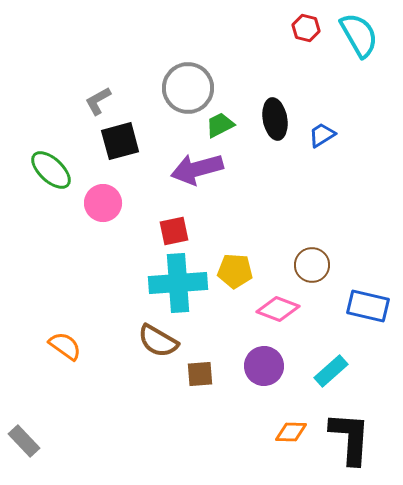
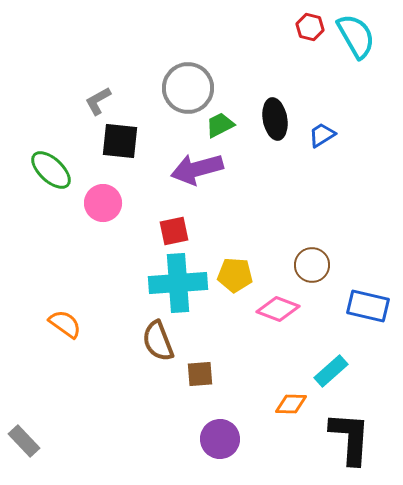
red hexagon: moved 4 px right, 1 px up
cyan semicircle: moved 3 px left, 1 px down
black square: rotated 21 degrees clockwise
yellow pentagon: moved 4 px down
brown semicircle: rotated 39 degrees clockwise
orange semicircle: moved 22 px up
purple circle: moved 44 px left, 73 px down
orange diamond: moved 28 px up
